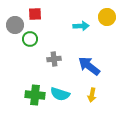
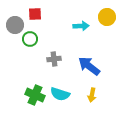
green cross: rotated 18 degrees clockwise
